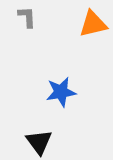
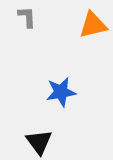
orange triangle: moved 1 px down
